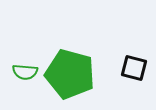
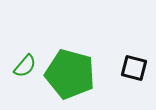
green semicircle: moved 6 px up; rotated 55 degrees counterclockwise
